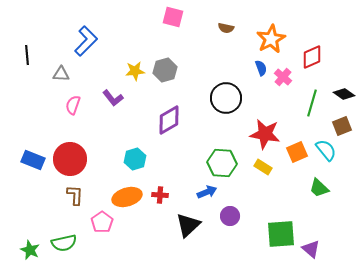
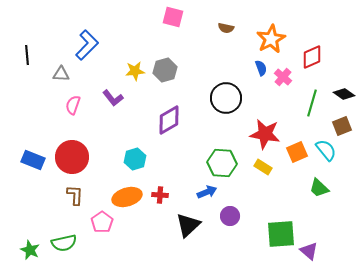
blue L-shape: moved 1 px right, 4 px down
red circle: moved 2 px right, 2 px up
purple triangle: moved 2 px left, 2 px down
